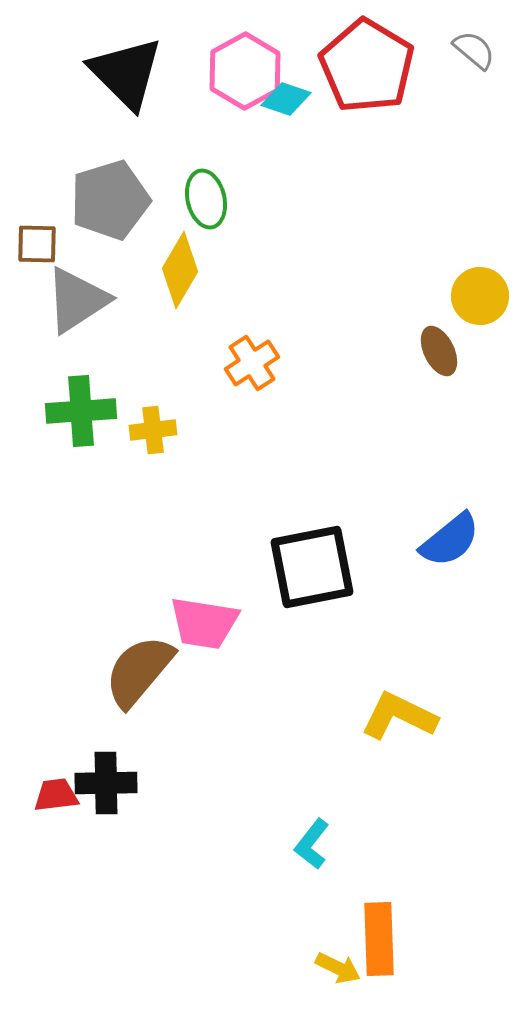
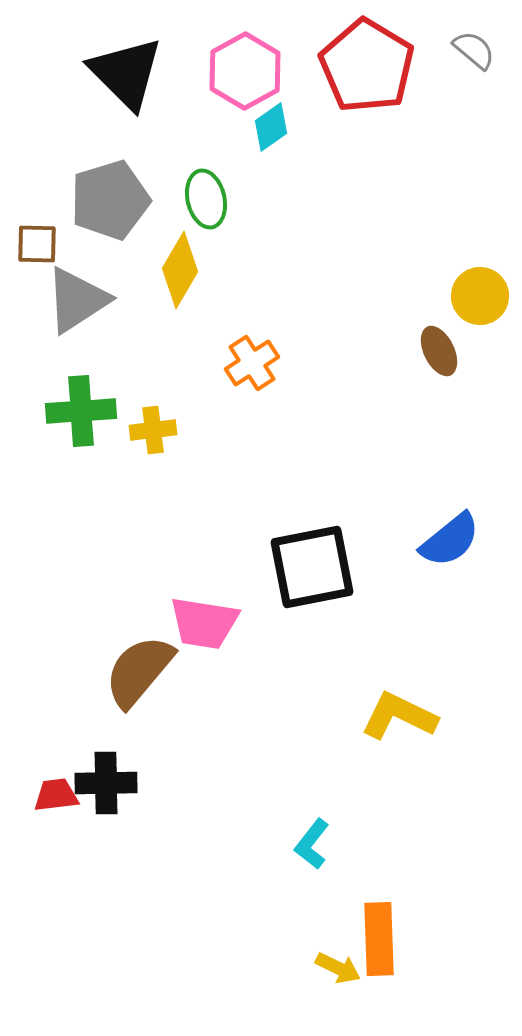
cyan diamond: moved 15 px left, 28 px down; rotated 54 degrees counterclockwise
